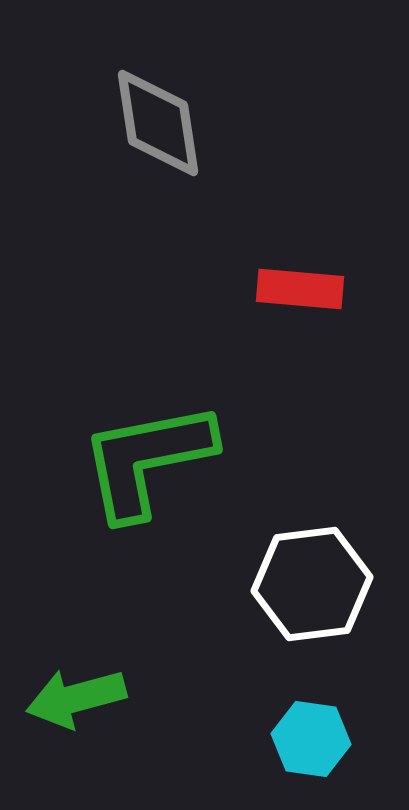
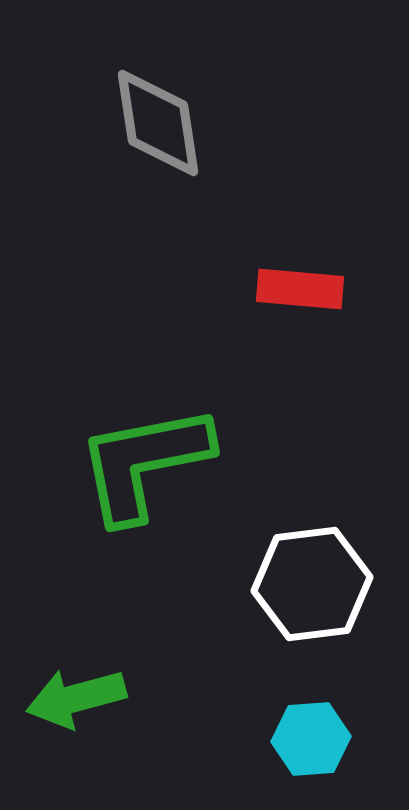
green L-shape: moved 3 px left, 3 px down
cyan hexagon: rotated 12 degrees counterclockwise
